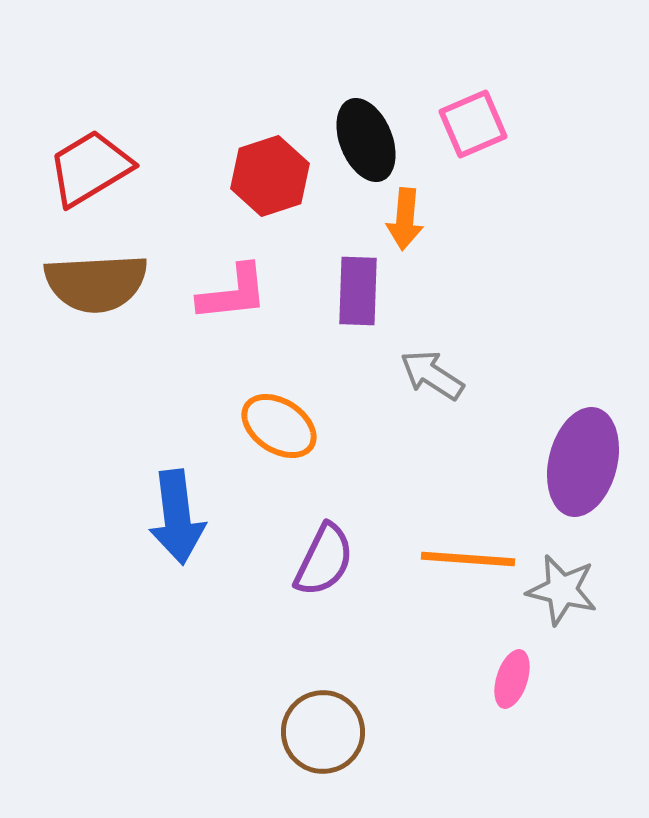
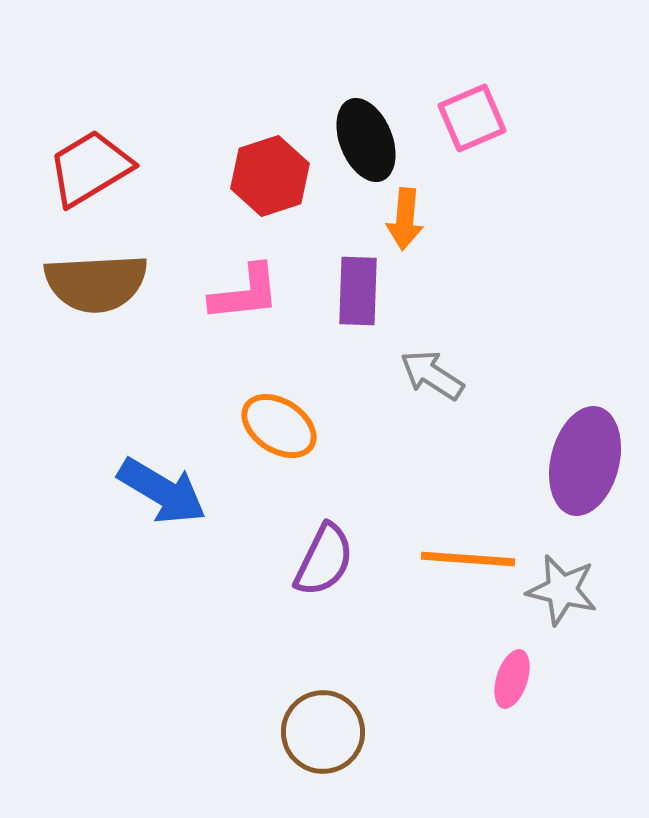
pink square: moved 1 px left, 6 px up
pink L-shape: moved 12 px right
purple ellipse: moved 2 px right, 1 px up
blue arrow: moved 15 px left, 26 px up; rotated 52 degrees counterclockwise
